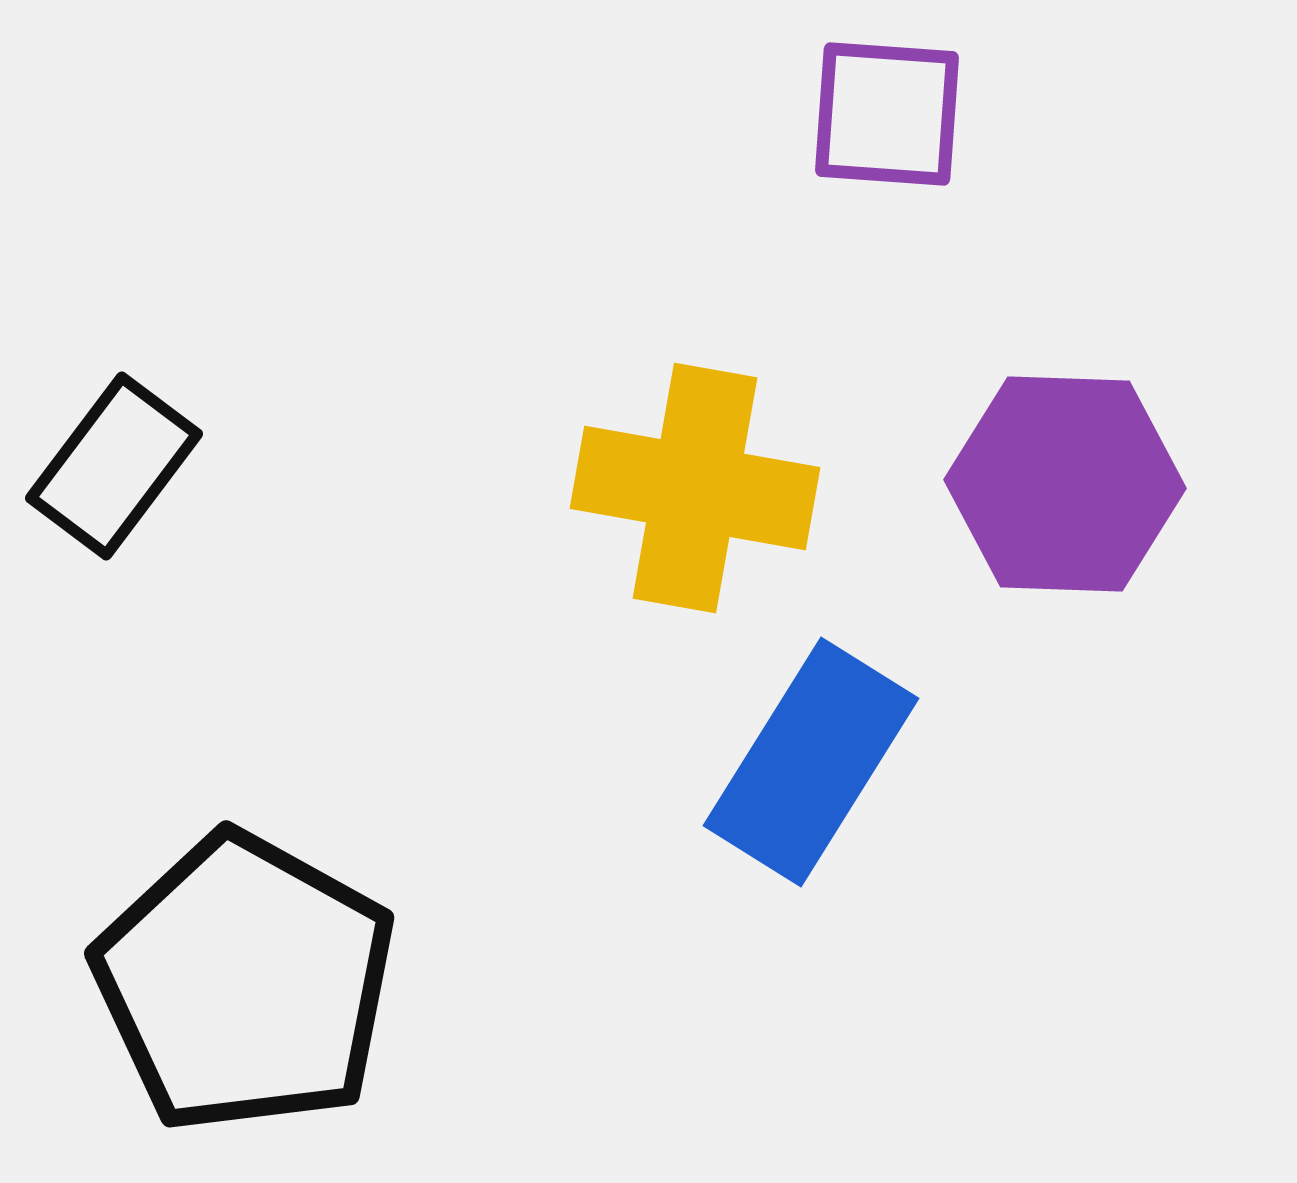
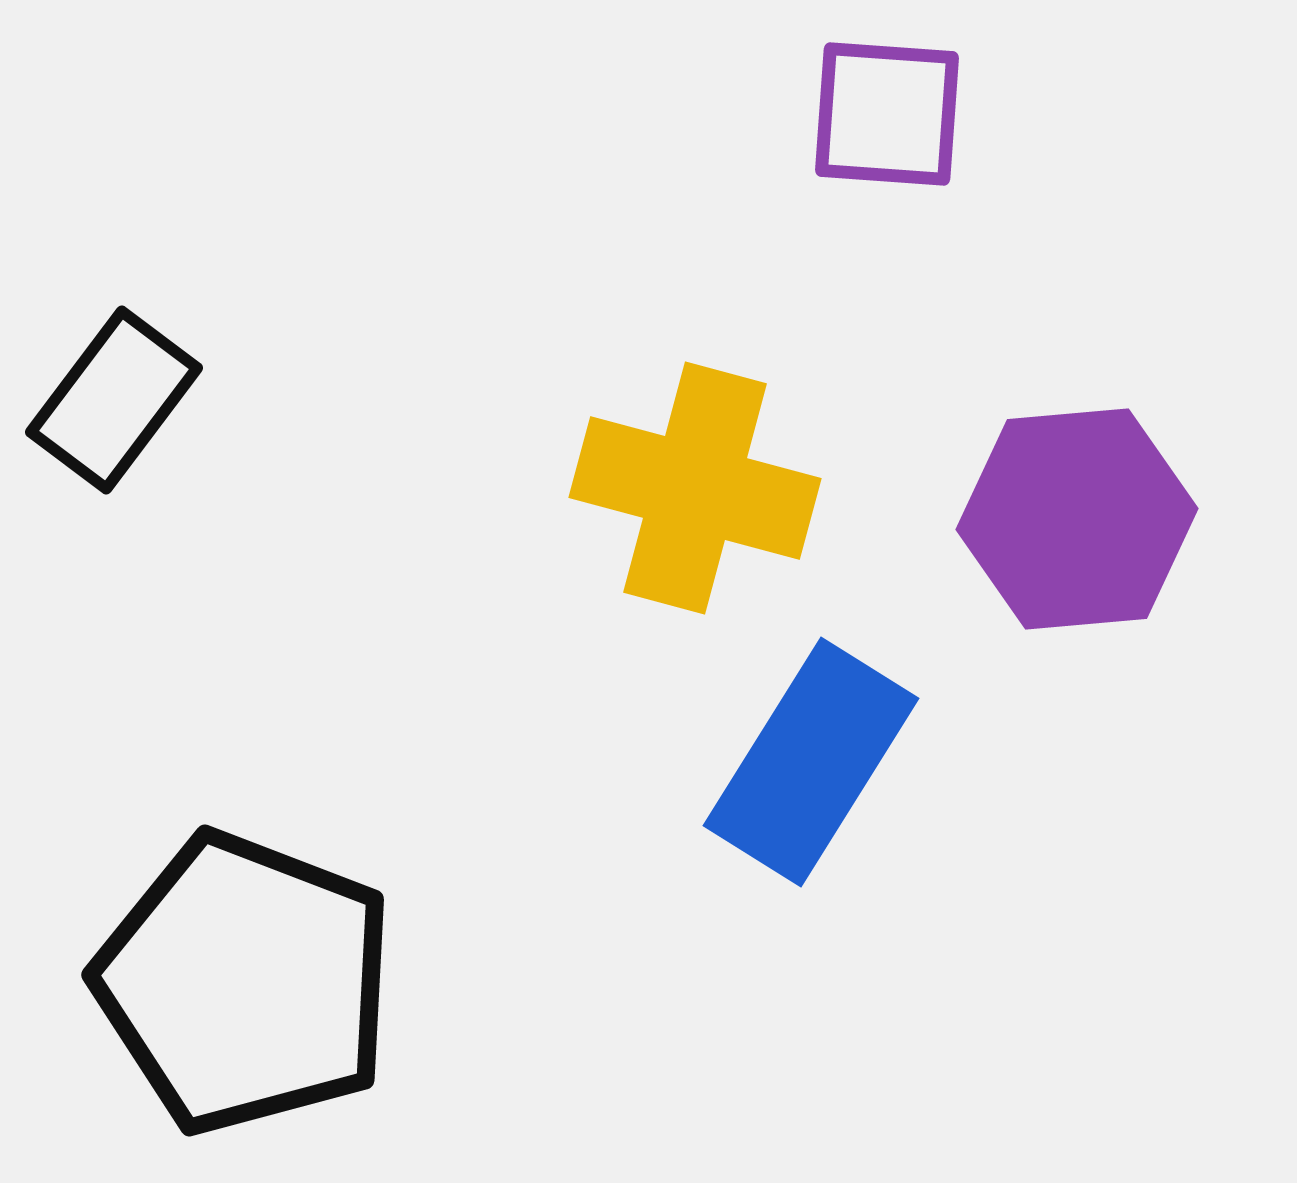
black rectangle: moved 66 px up
purple hexagon: moved 12 px right, 35 px down; rotated 7 degrees counterclockwise
yellow cross: rotated 5 degrees clockwise
black pentagon: rotated 8 degrees counterclockwise
